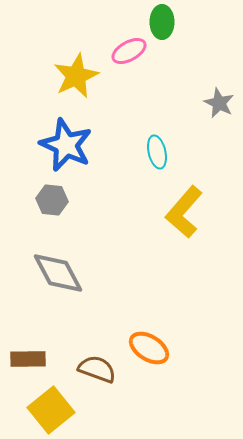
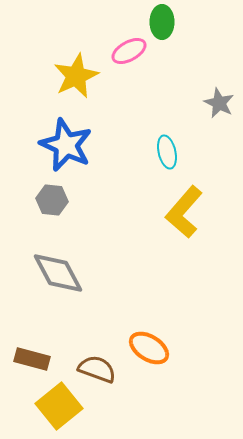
cyan ellipse: moved 10 px right
brown rectangle: moved 4 px right; rotated 16 degrees clockwise
yellow square: moved 8 px right, 4 px up
